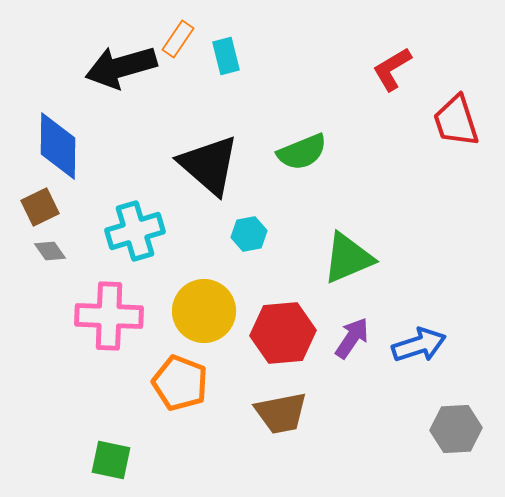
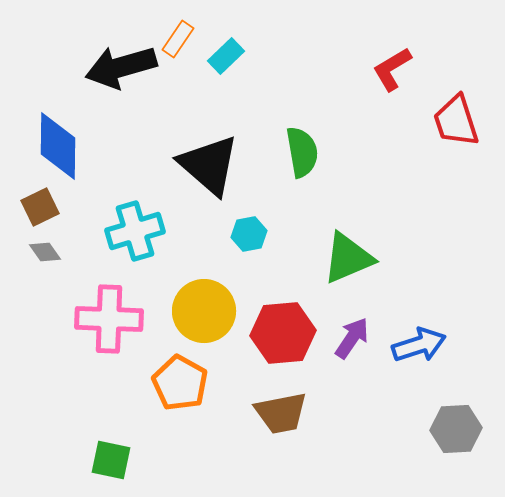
cyan rectangle: rotated 60 degrees clockwise
green semicircle: rotated 78 degrees counterclockwise
gray diamond: moved 5 px left, 1 px down
pink cross: moved 3 px down
orange pentagon: rotated 8 degrees clockwise
